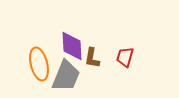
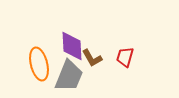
brown L-shape: rotated 40 degrees counterclockwise
gray trapezoid: moved 3 px right
